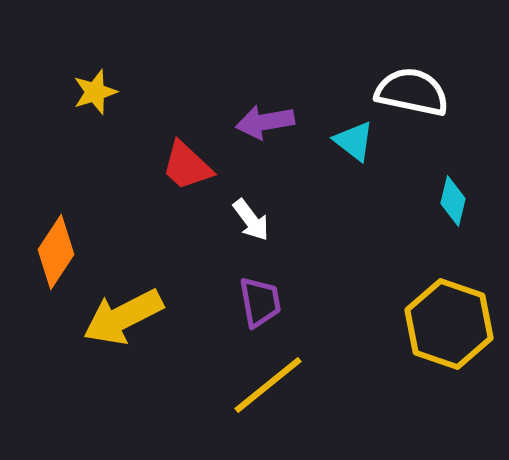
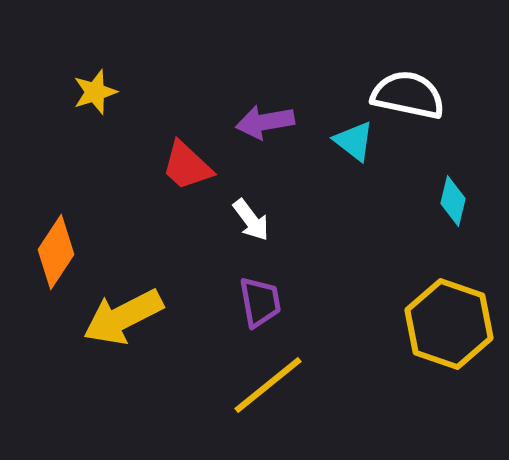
white semicircle: moved 4 px left, 3 px down
